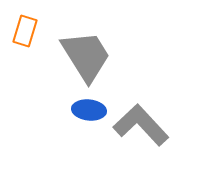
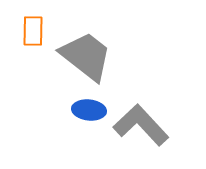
orange rectangle: moved 8 px right; rotated 16 degrees counterclockwise
gray trapezoid: rotated 20 degrees counterclockwise
